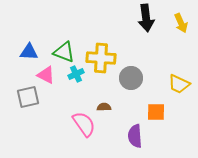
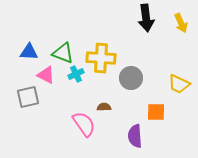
green triangle: moved 1 px left, 1 px down
